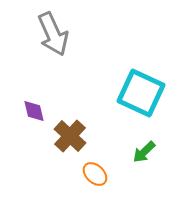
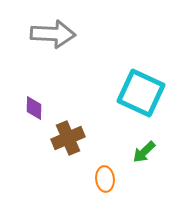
gray arrow: rotated 63 degrees counterclockwise
purple diamond: moved 3 px up; rotated 15 degrees clockwise
brown cross: moved 2 px left, 2 px down; rotated 24 degrees clockwise
orange ellipse: moved 10 px right, 5 px down; rotated 40 degrees clockwise
